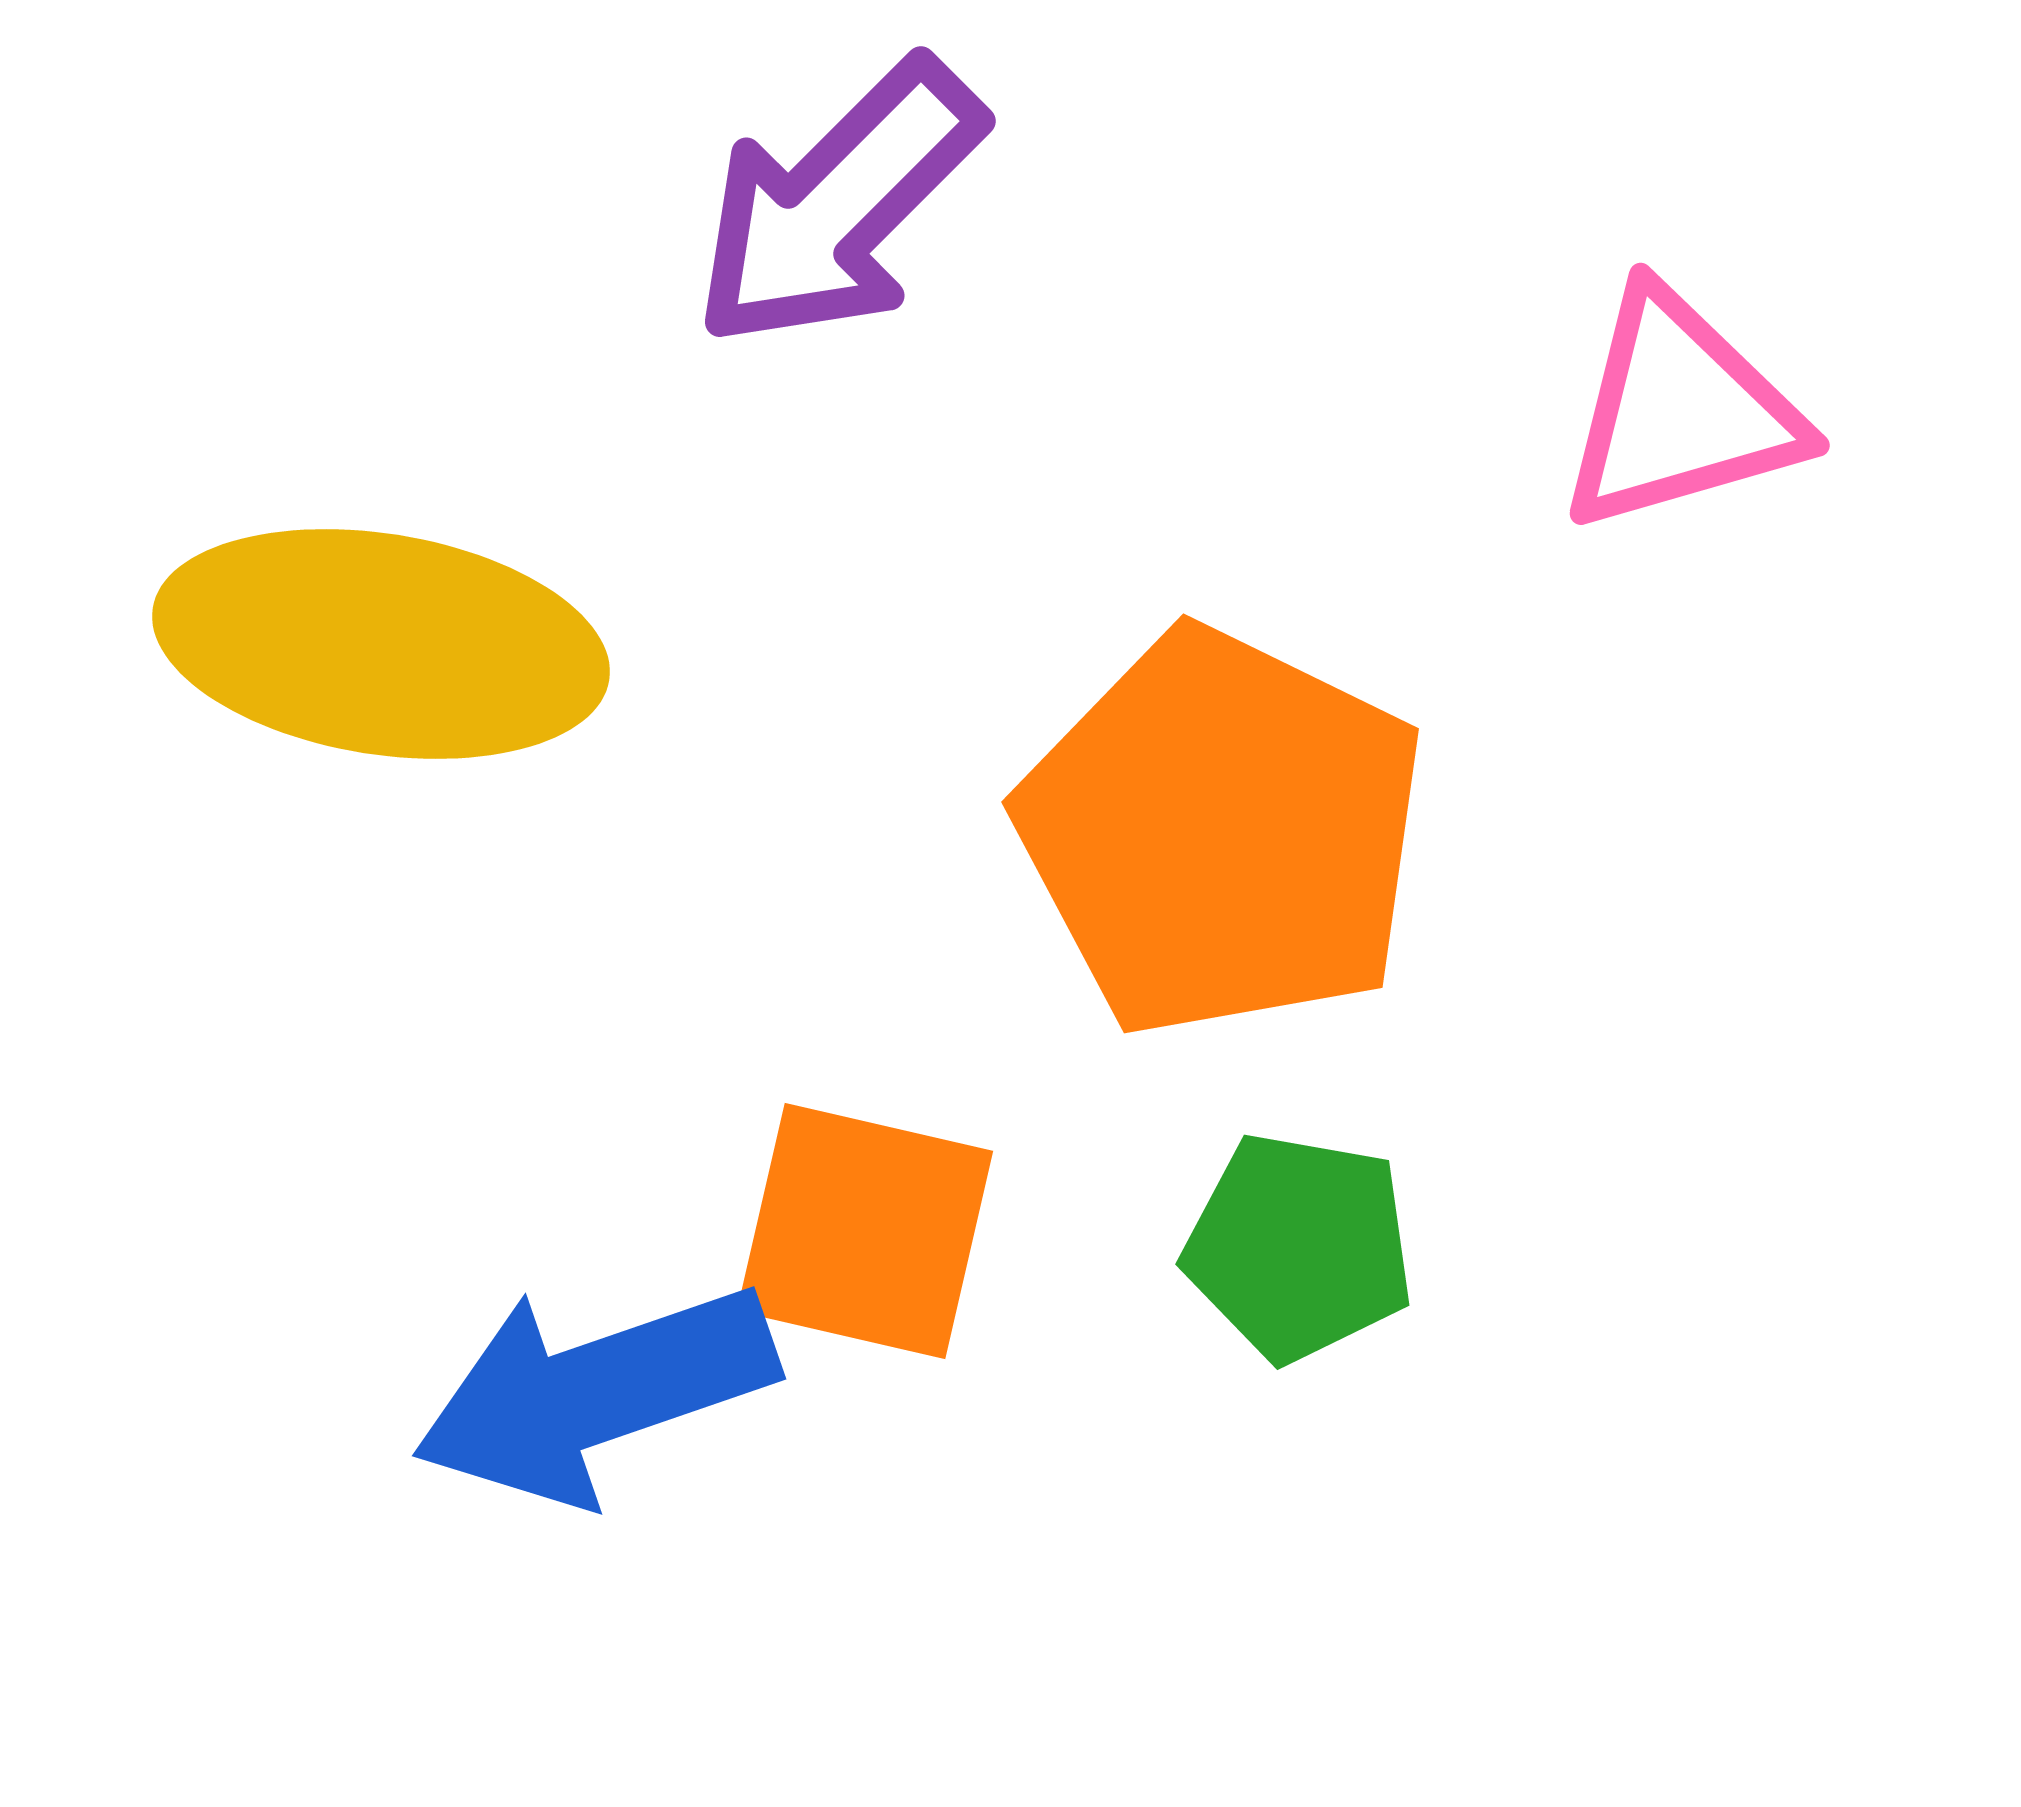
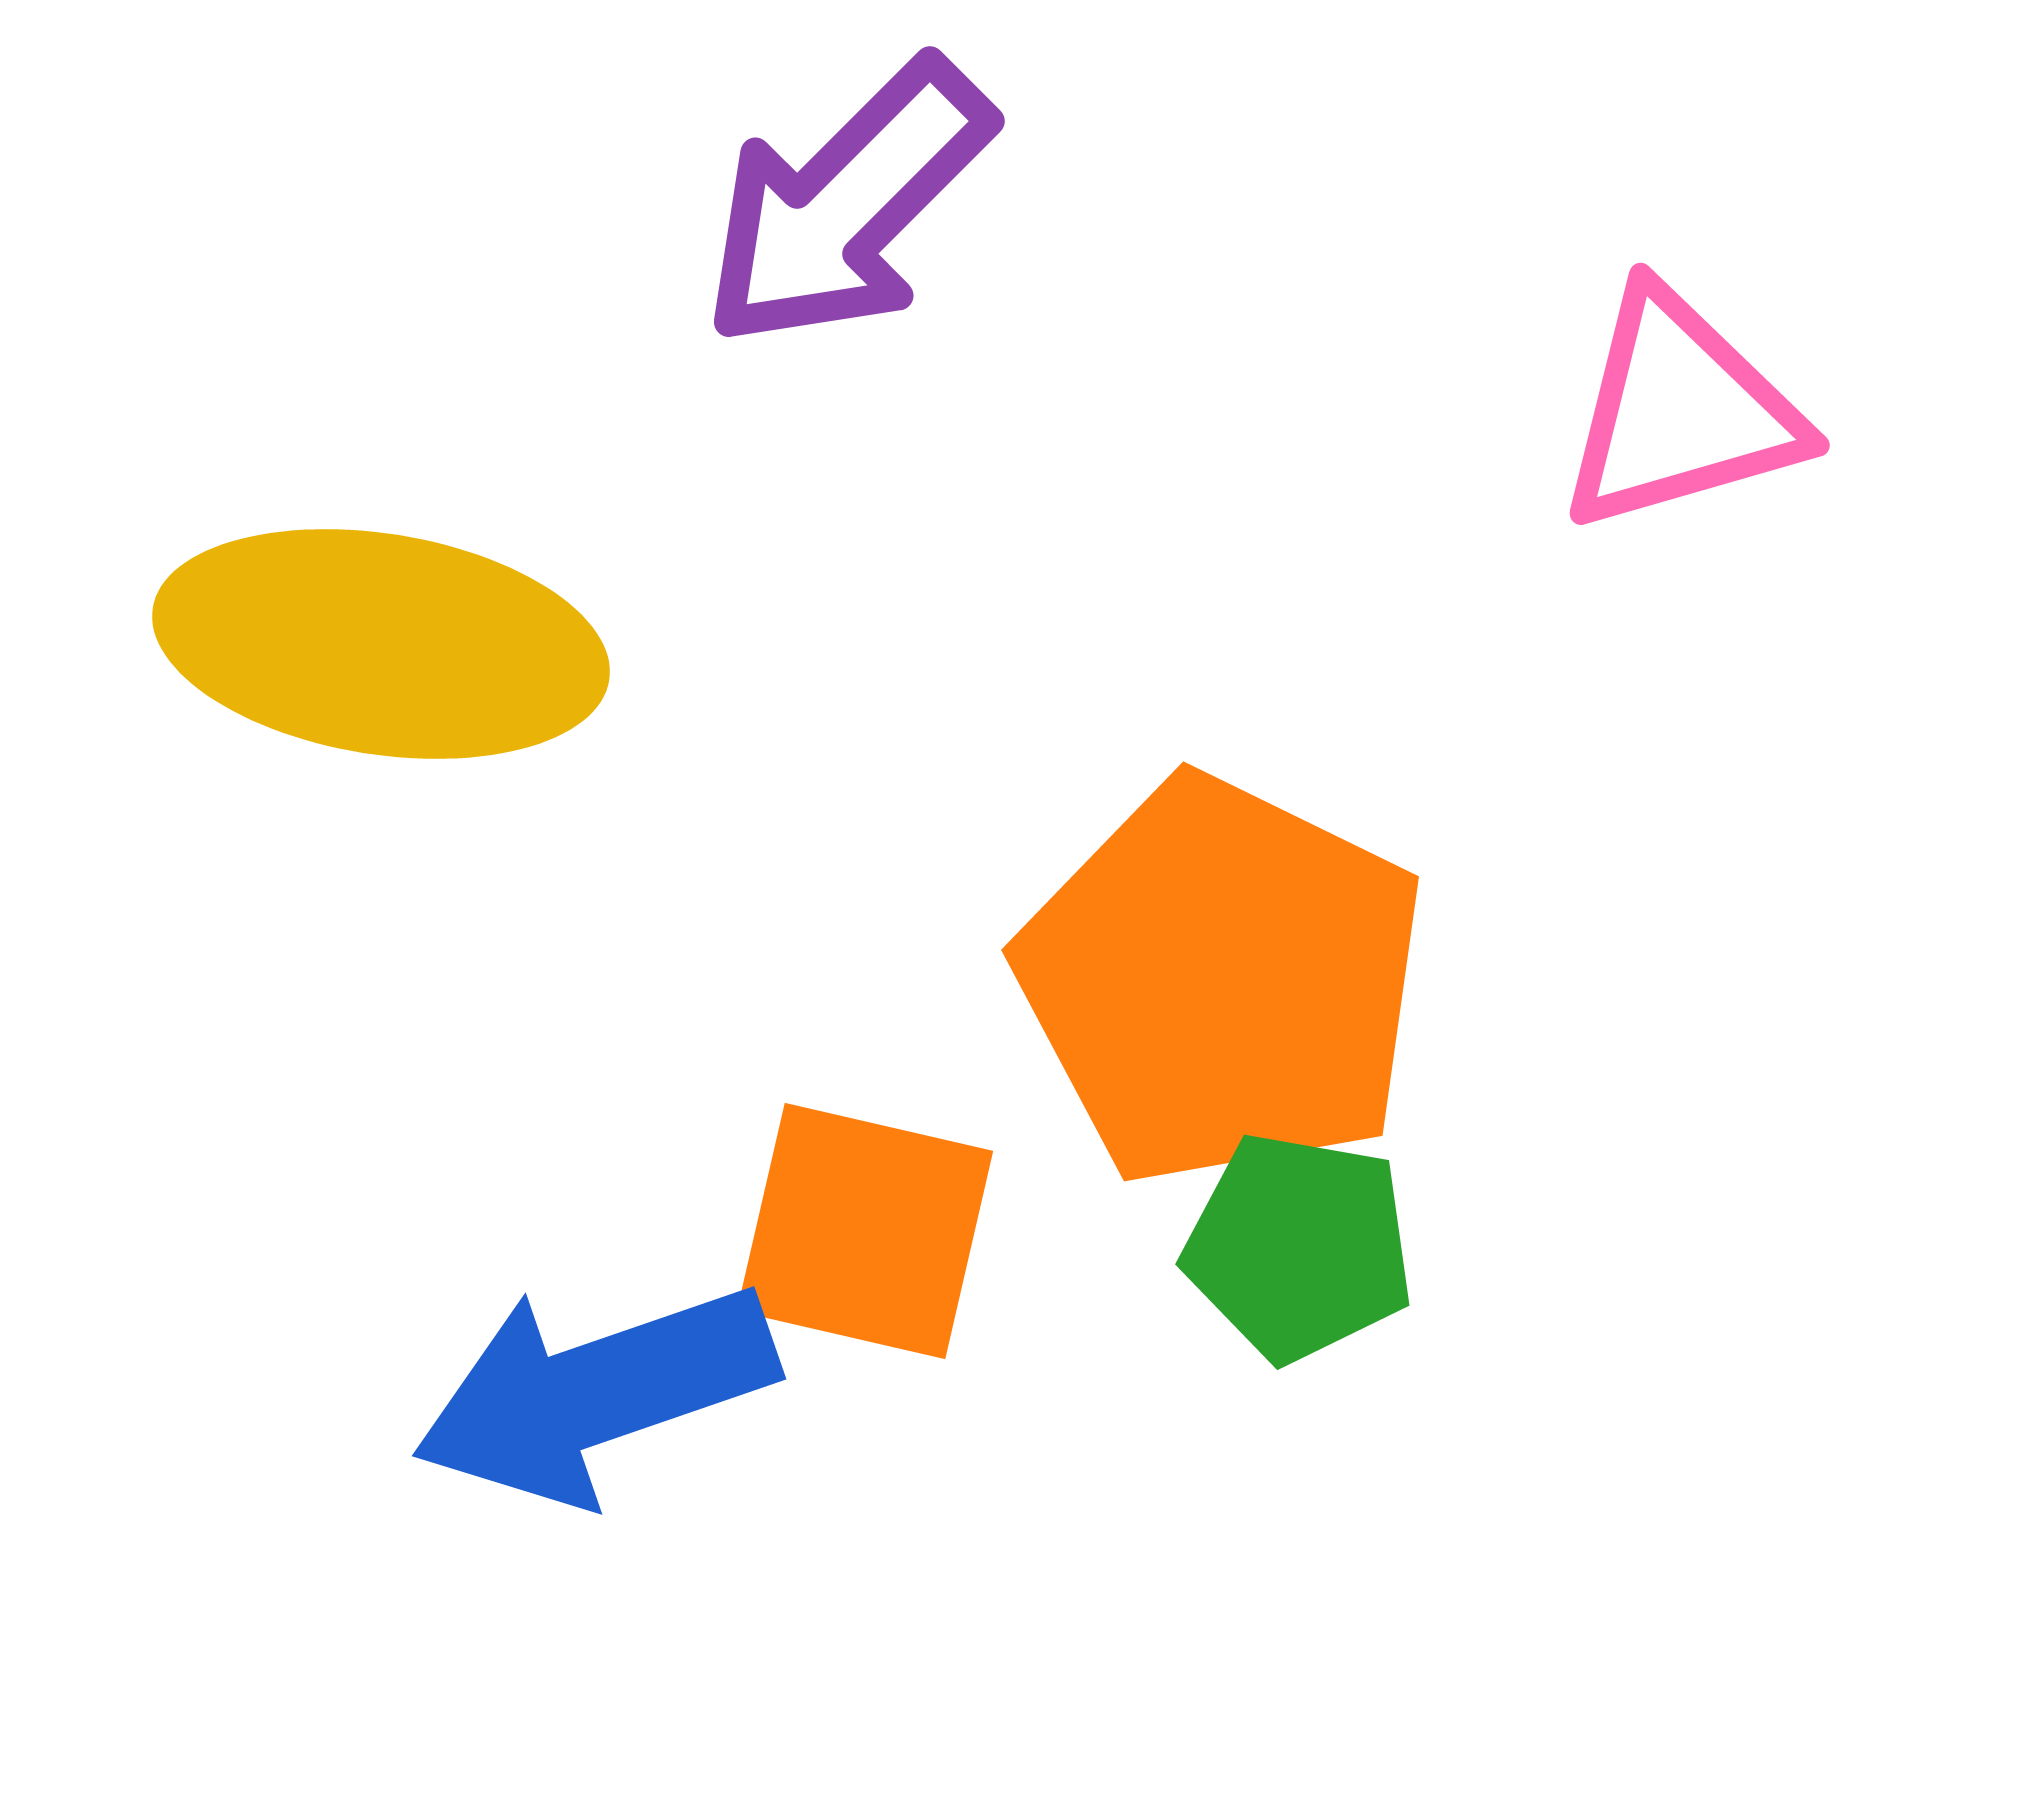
purple arrow: moved 9 px right
orange pentagon: moved 148 px down
